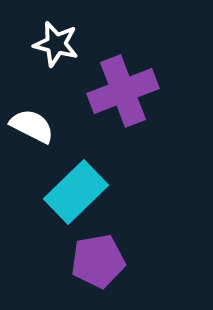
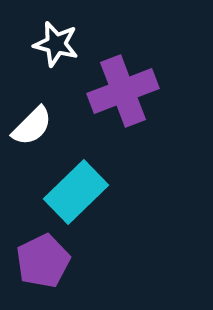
white semicircle: rotated 108 degrees clockwise
purple pentagon: moved 55 px left; rotated 16 degrees counterclockwise
